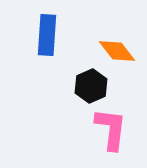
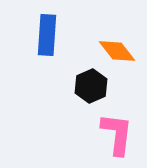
pink L-shape: moved 6 px right, 5 px down
